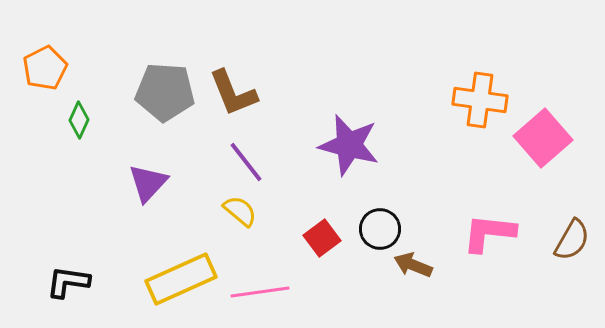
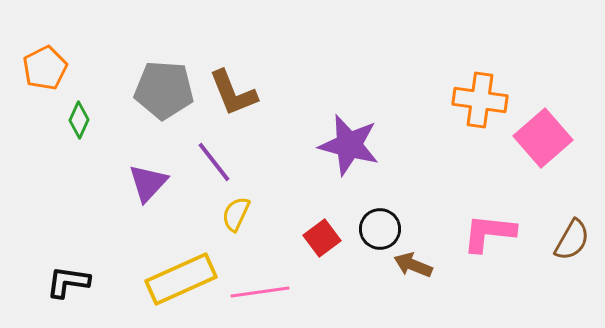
gray pentagon: moved 1 px left, 2 px up
purple line: moved 32 px left
yellow semicircle: moved 4 px left, 3 px down; rotated 105 degrees counterclockwise
